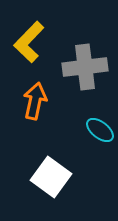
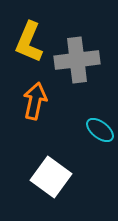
yellow L-shape: rotated 21 degrees counterclockwise
gray cross: moved 8 px left, 7 px up
